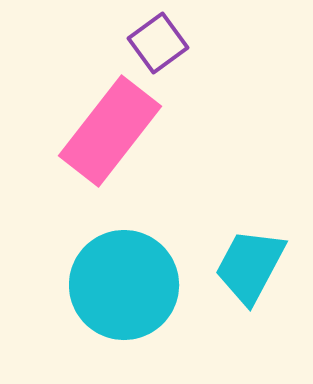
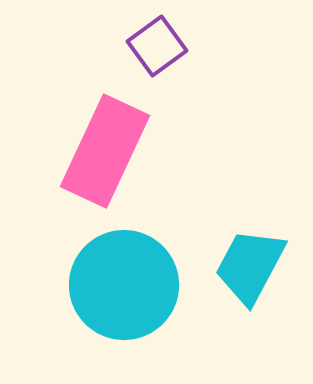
purple square: moved 1 px left, 3 px down
pink rectangle: moved 5 px left, 20 px down; rotated 13 degrees counterclockwise
